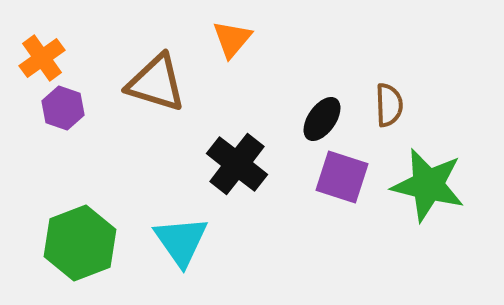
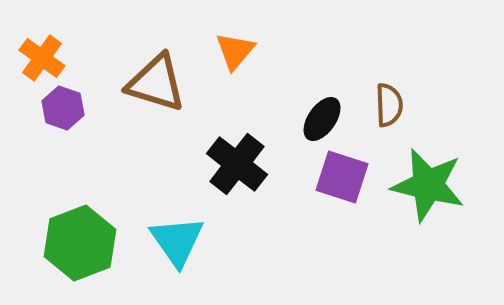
orange triangle: moved 3 px right, 12 px down
orange cross: rotated 18 degrees counterclockwise
cyan triangle: moved 4 px left
